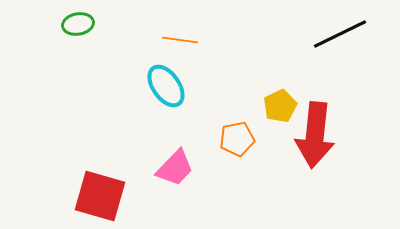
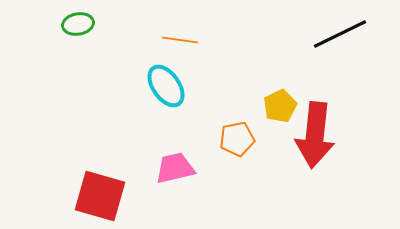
pink trapezoid: rotated 147 degrees counterclockwise
